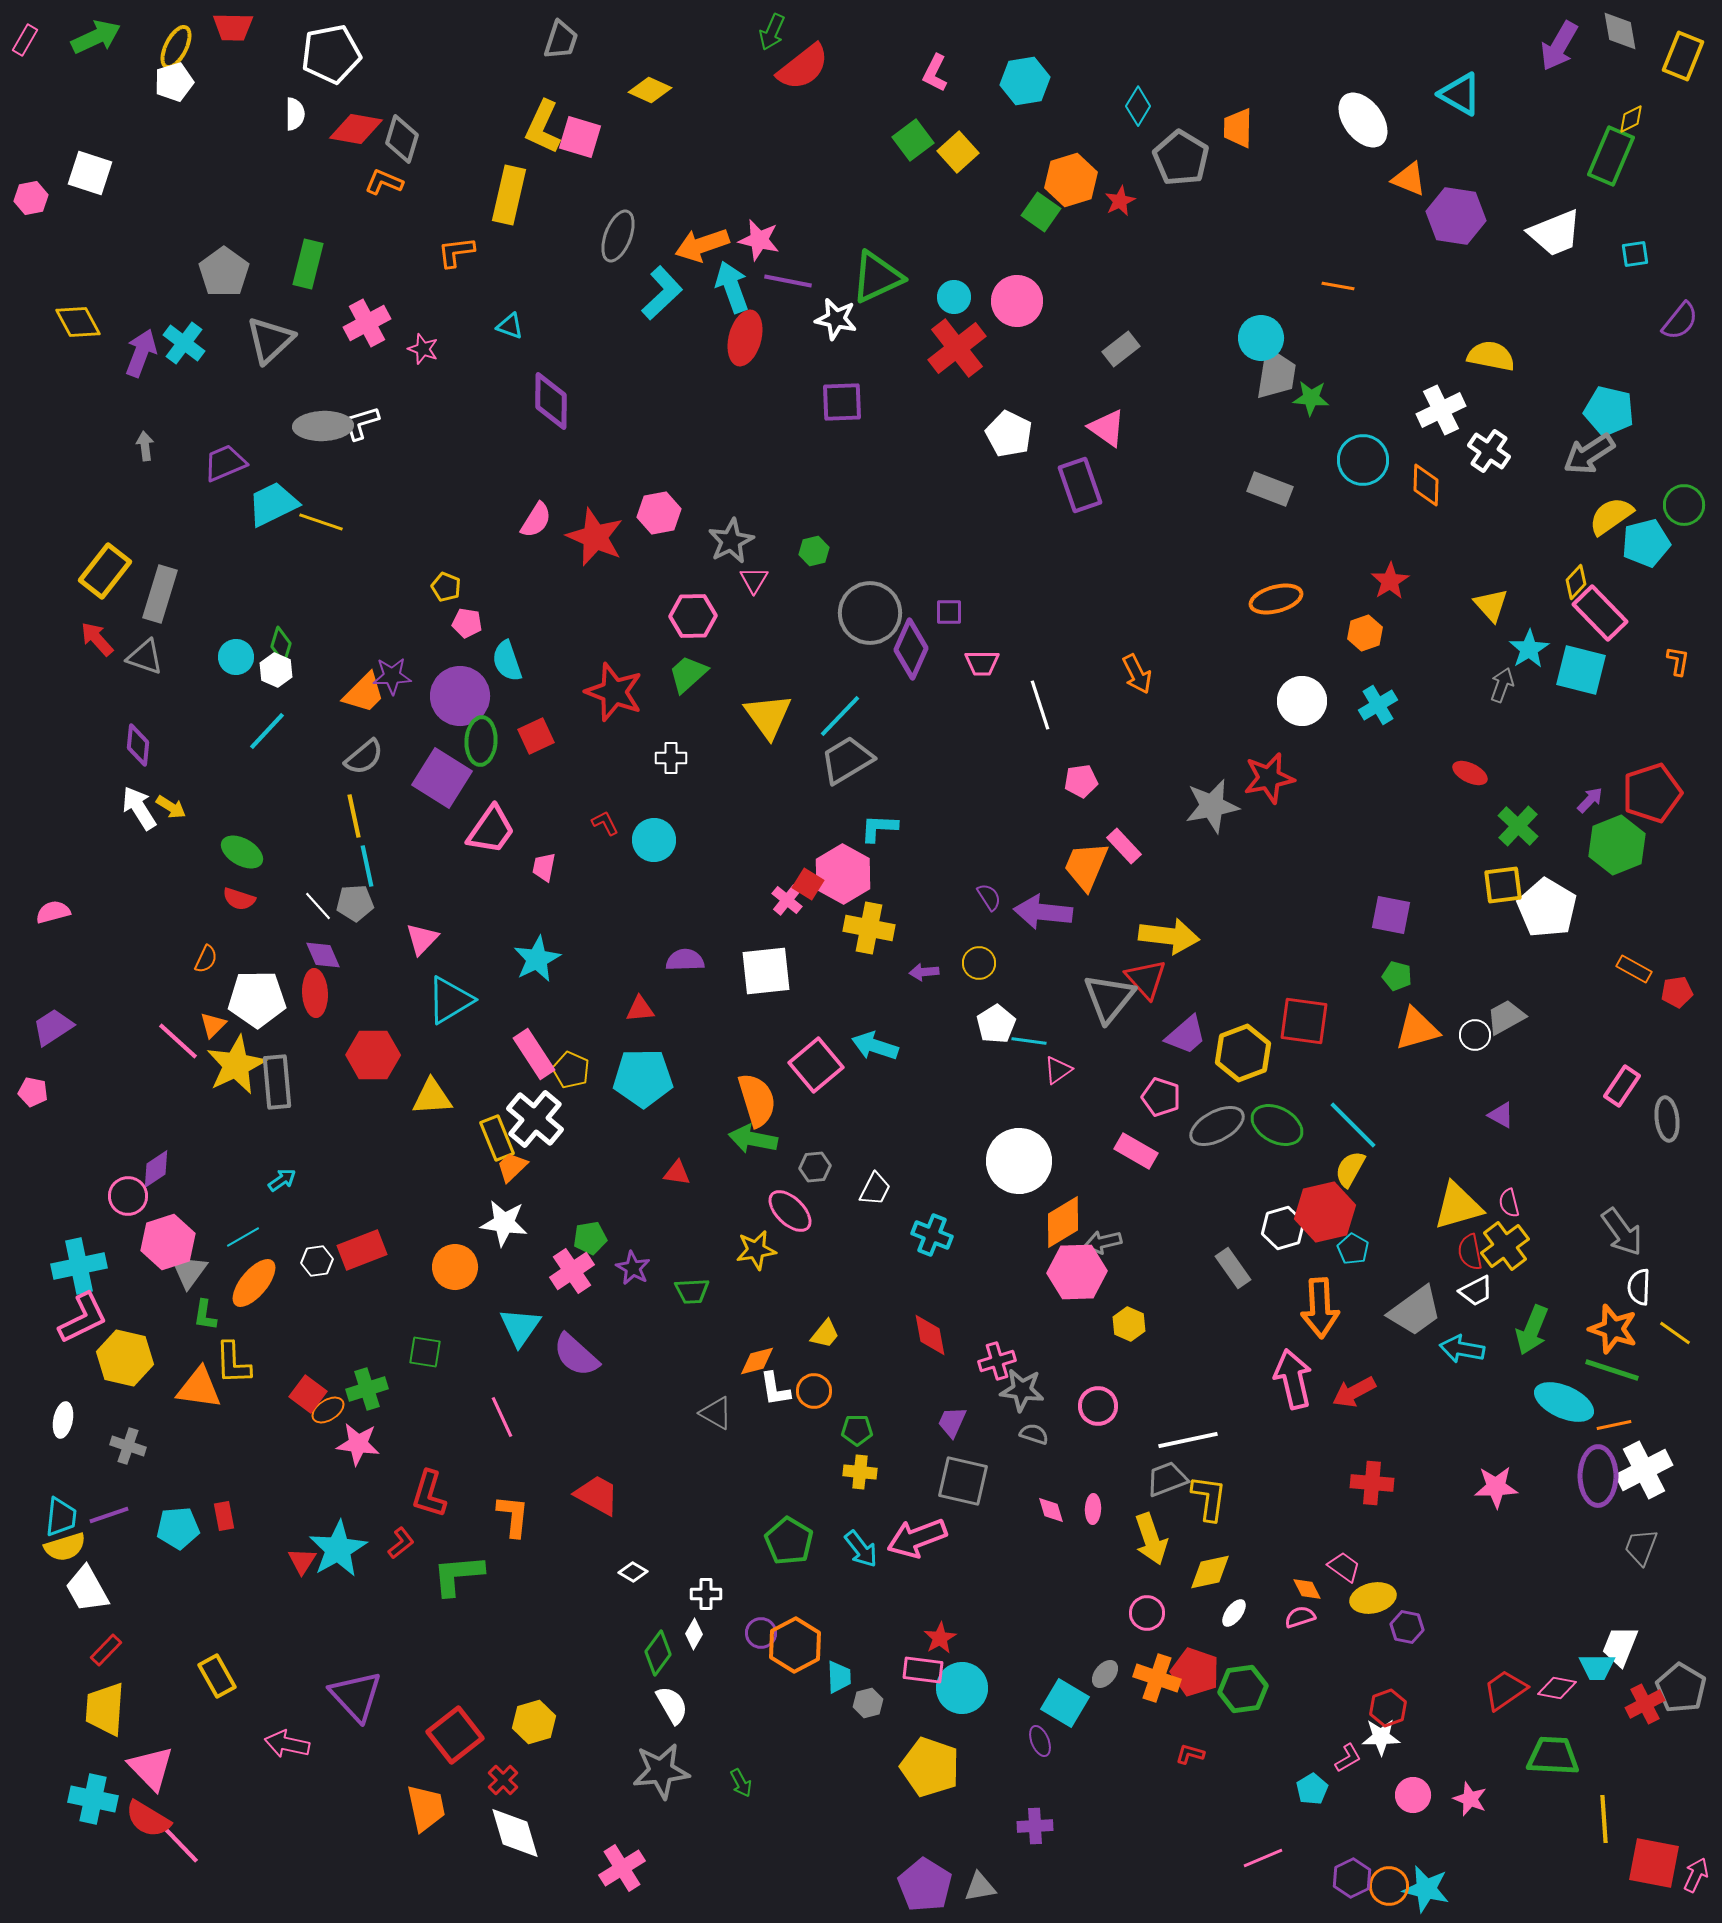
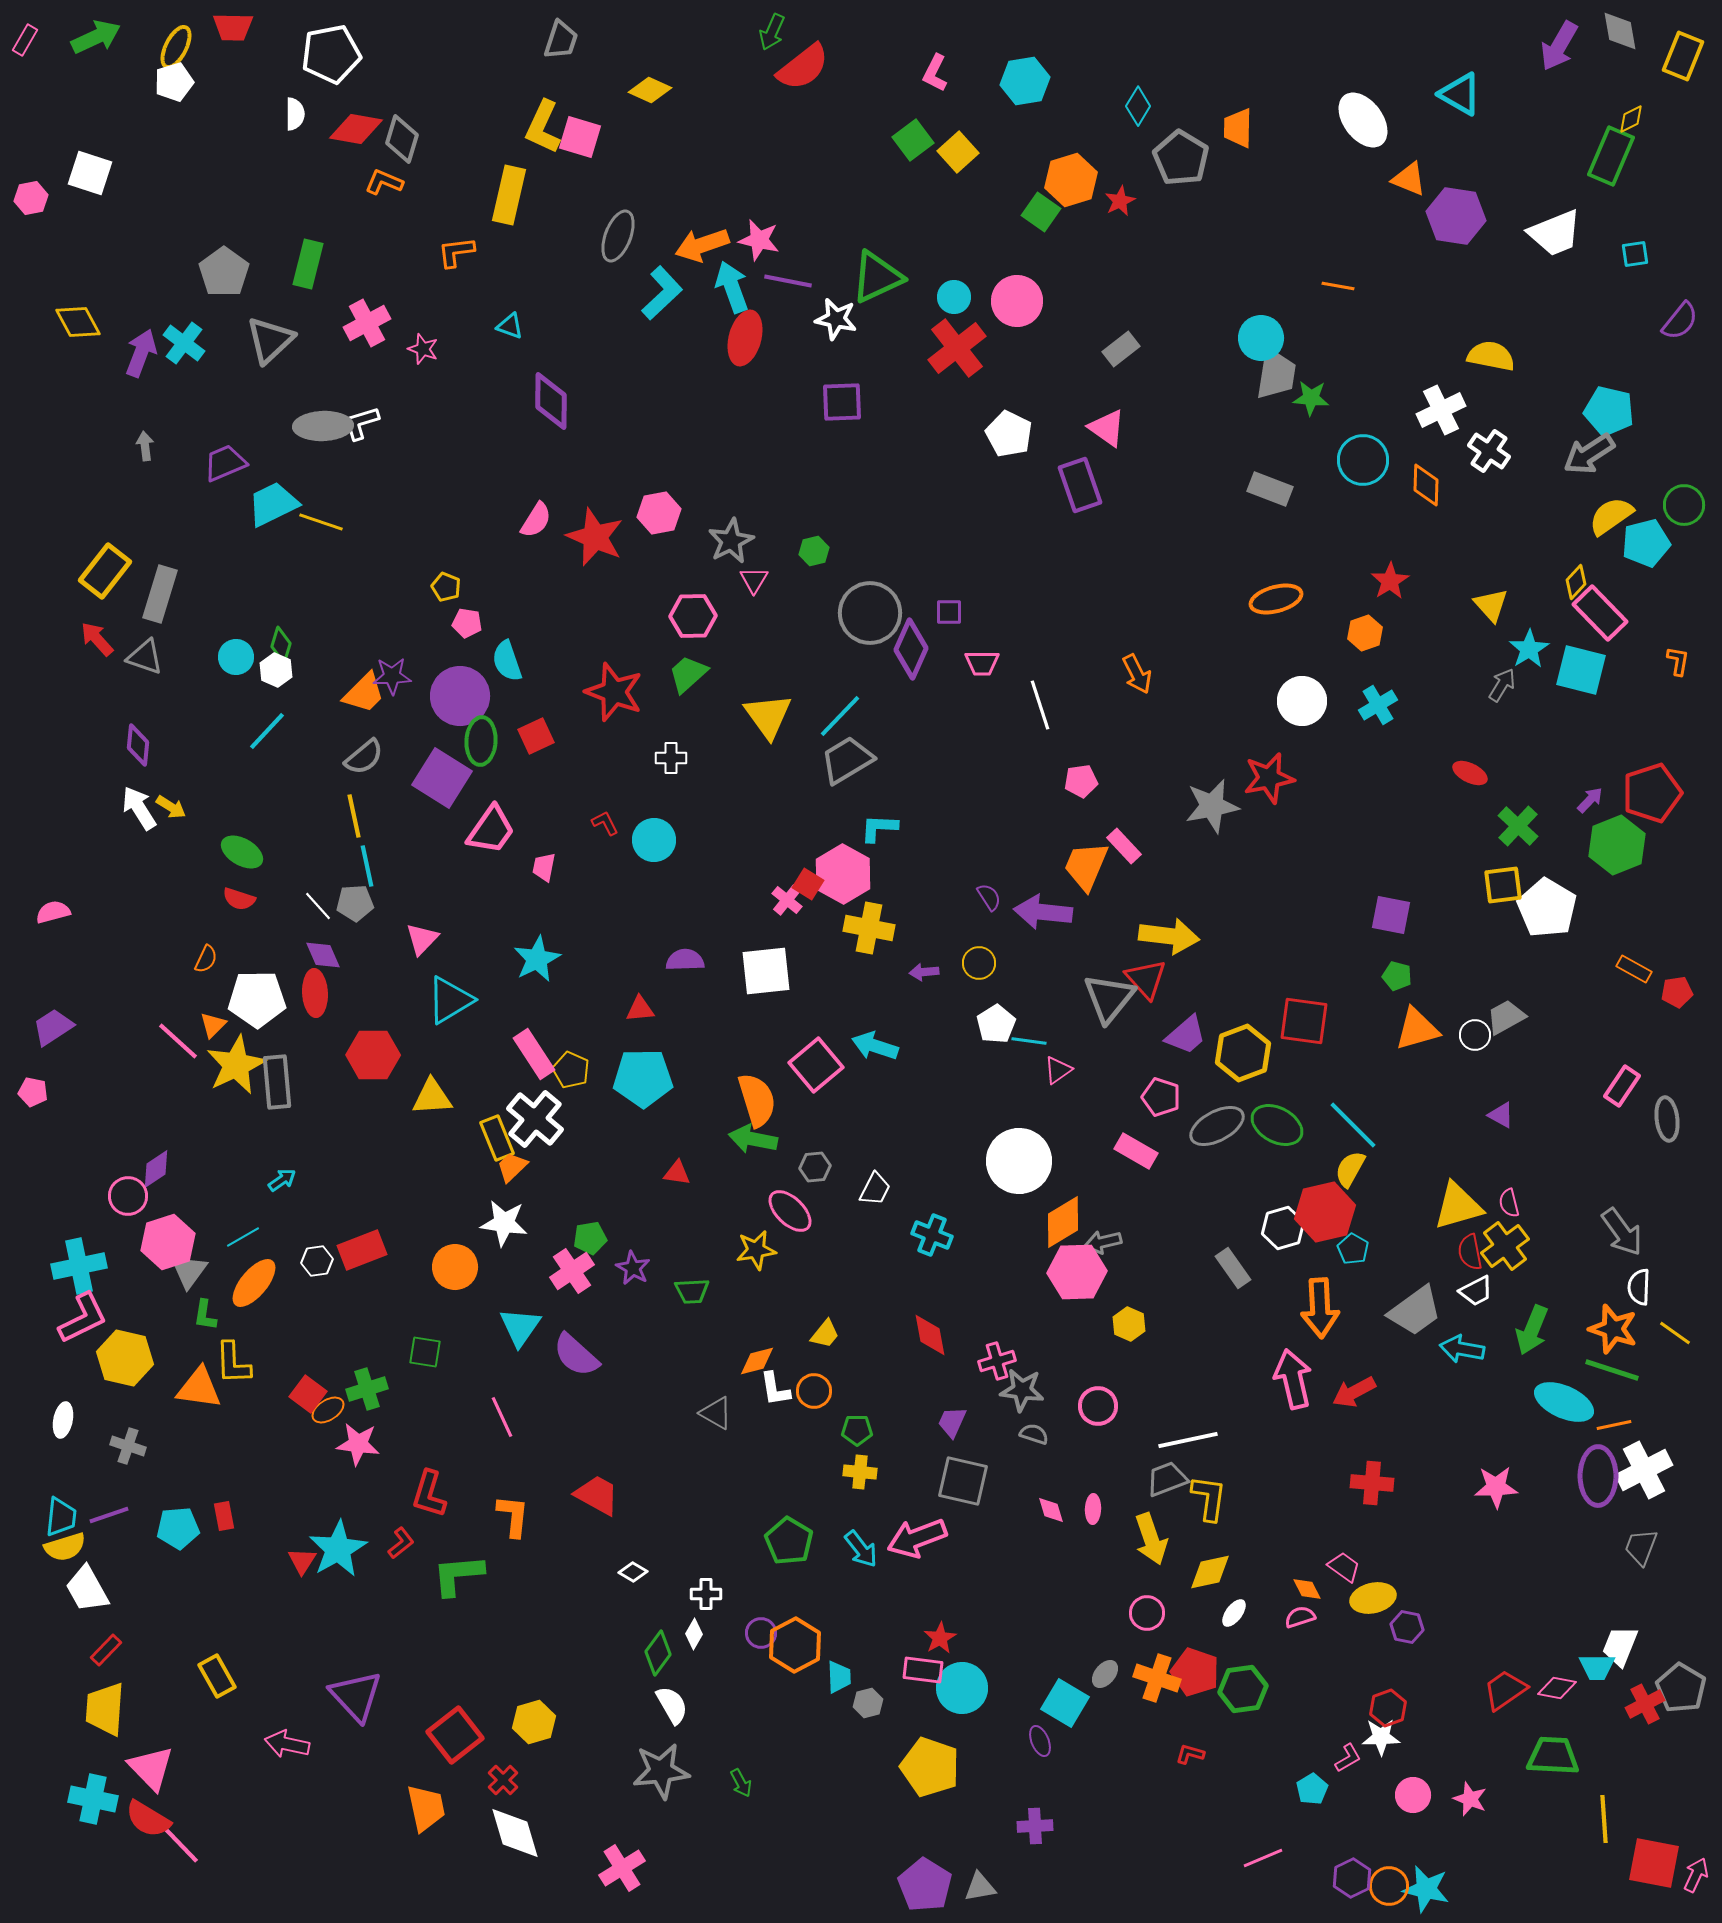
gray arrow at (1502, 685): rotated 12 degrees clockwise
